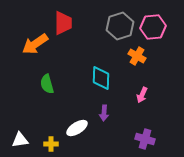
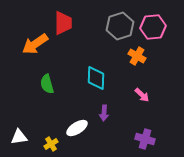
cyan diamond: moved 5 px left
pink arrow: rotated 70 degrees counterclockwise
white triangle: moved 1 px left, 3 px up
yellow cross: rotated 32 degrees counterclockwise
